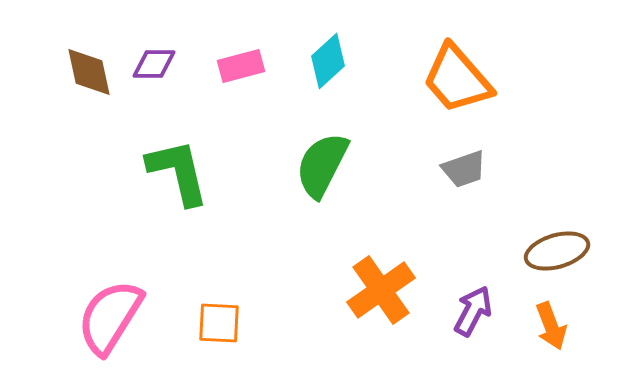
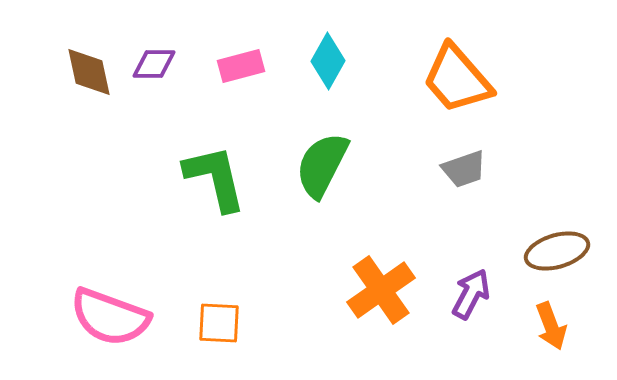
cyan diamond: rotated 18 degrees counterclockwise
green L-shape: moved 37 px right, 6 px down
purple arrow: moved 2 px left, 17 px up
pink semicircle: rotated 102 degrees counterclockwise
